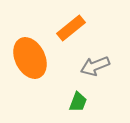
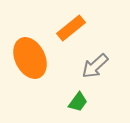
gray arrow: rotated 20 degrees counterclockwise
green trapezoid: rotated 15 degrees clockwise
